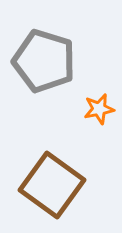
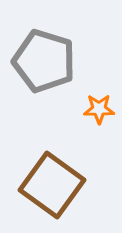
orange star: rotated 12 degrees clockwise
